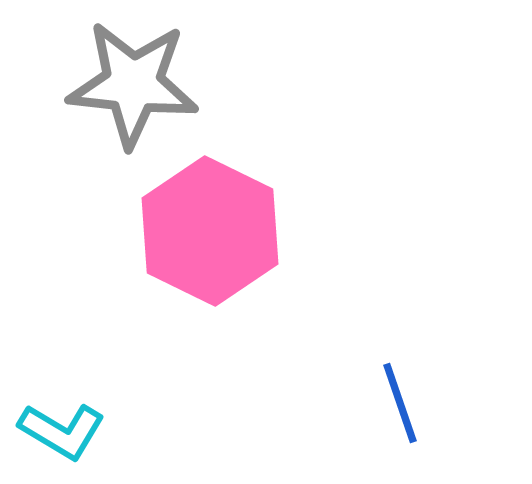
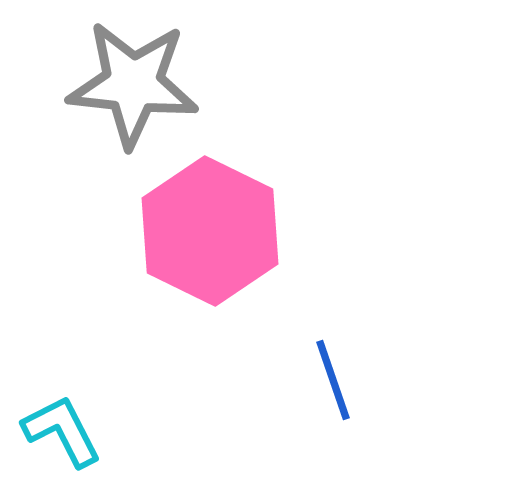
blue line: moved 67 px left, 23 px up
cyan L-shape: rotated 148 degrees counterclockwise
